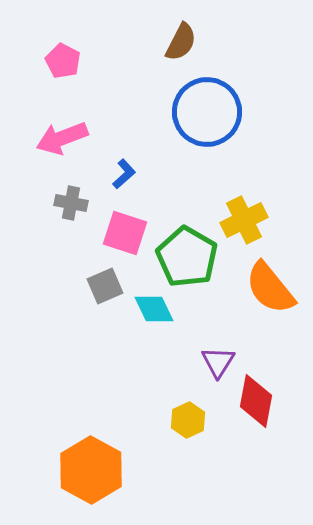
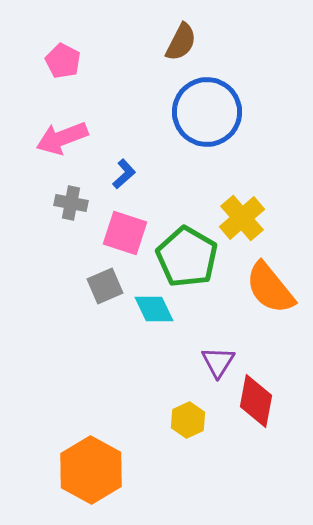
yellow cross: moved 2 px left, 2 px up; rotated 15 degrees counterclockwise
